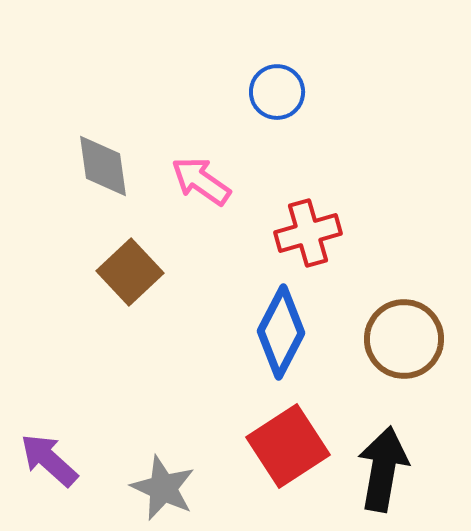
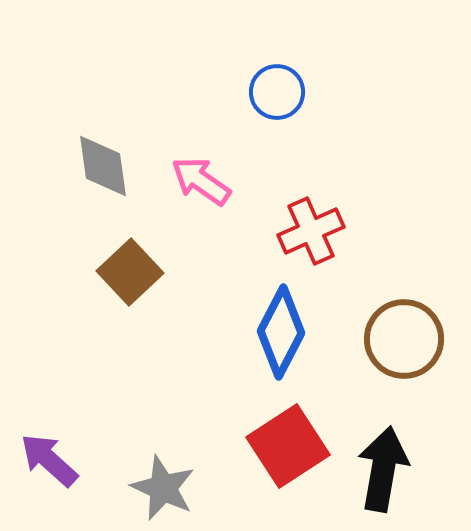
red cross: moved 3 px right, 2 px up; rotated 8 degrees counterclockwise
